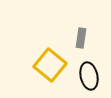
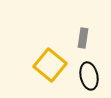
gray rectangle: moved 2 px right
